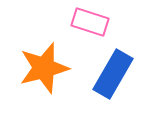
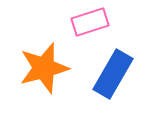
pink rectangle: rotated 36 degrees counterclockwise
